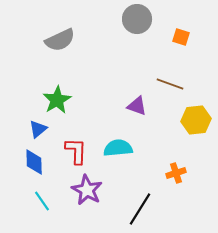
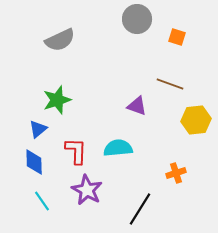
orange square: moved 4 px left
green star: rotated 12 degrees clockwise
